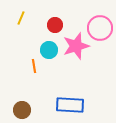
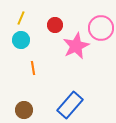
pink circle: moved 1 px right
pink star: rotated 8 degrees counterclockwise
cyan circle: moved 28 px left, 10 px up
orange line: moved 1 px left, 2 px down
blue rectangle: rotated 52 degrees counterclockwise
brown circle: moved 2 px right
